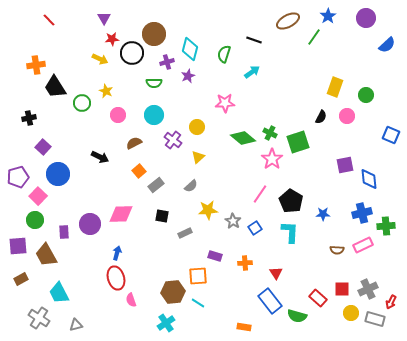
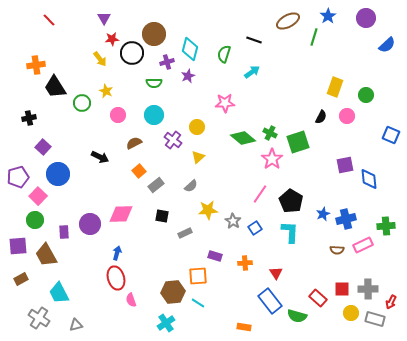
green line at (314, 37): rotated 18 degrees counterclockwise
yellow arrow at (100, 59): rotated 28 degrees clockwise
blue cross at (362, 213): moved 16 px left, 6 px down
blue star at (323, 214): rotated 24 degrees counterclockwise
gray cross at (368, 289): rotated 24 degrees clockwise
